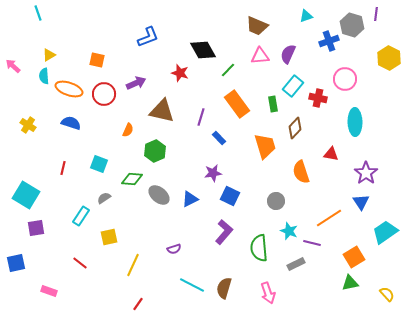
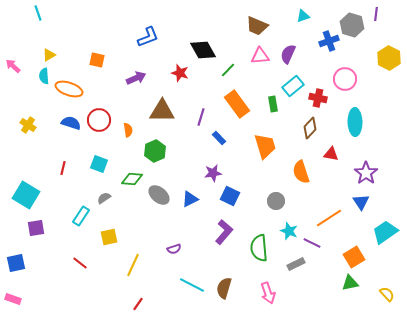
cyan triangle at (306, 16): moved 3 px left
purple arrow at (136, 83): moved 5 px up
cyan rectangle at (293, 86): rotated 10 degrees clockwise
red circle at (104, 94): moved 5 px left, 26 px down
brown triangle at (162, 111): rotated 12 degrees counterclockwise
brown diamond at (295, 128): moved 15 px right
orange semicircle at (128, 130): rotated 32 degrees counterclockwise
purple line at (312, 243): rotated 12 degrees clockwise
pink rectangle at (49, 291): moved 36 px left, 8 px down
